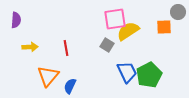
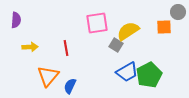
pink square: moved 18 px left, 4 px down
gray square: moved 9 px right
blue trapezoid: rotated 85 degrees clockwise
